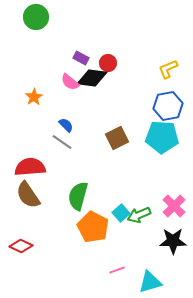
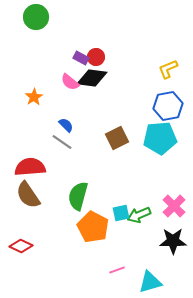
red circle: moved 12 px left, 6 px up
cyan pentagon: moved 2 px left, 1 px down; rotated 8 degrees counterclockwise
cyan square: rotated 30 degrees clockwise
